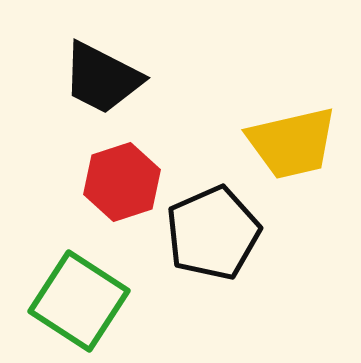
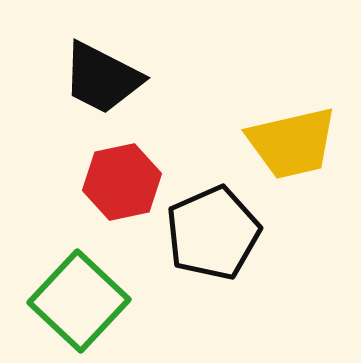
red hexagon: rotated 6 degrees clockwise
green square: rotated 10 degrees clockwise
